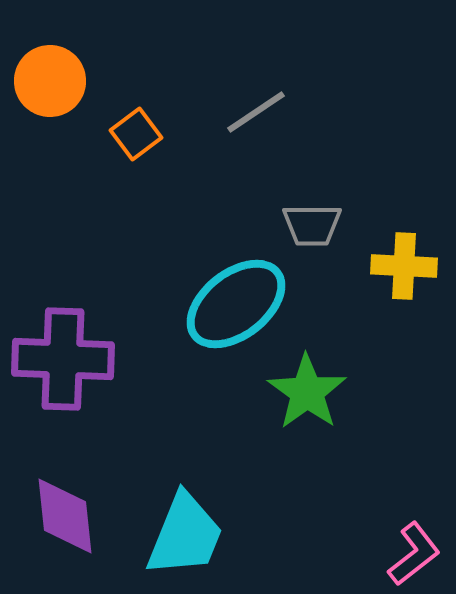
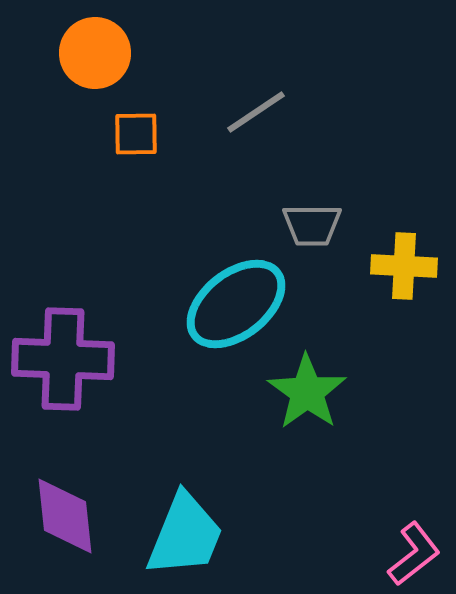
orange circle: moved 45 px right, 28 px up
orange square: rotated 36 degrees clockwise
